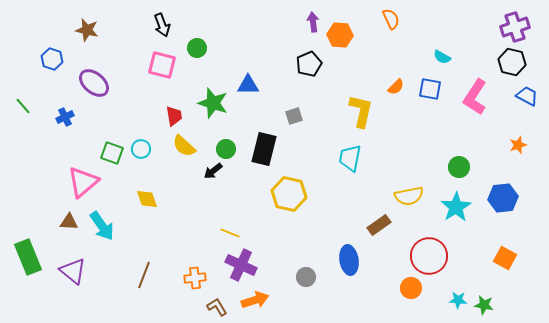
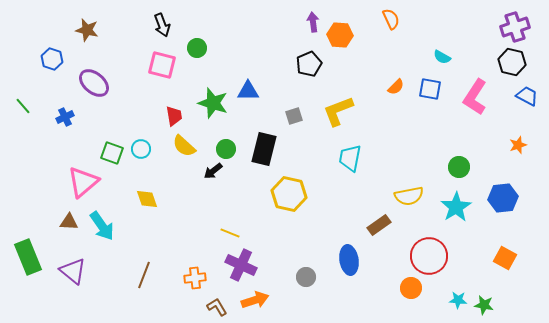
blue triangle at (248, 85): moved 6 px down
yellow L-shape at (361, 111): moved 23 px left; rotated 124 degrees counterclockwise
